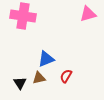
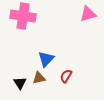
blue triangle: rotated 24 degrees counterclockwise
